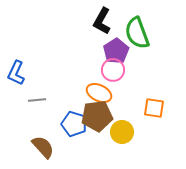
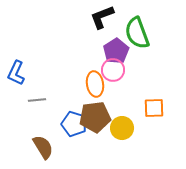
black L-shape: moved 4 px up; rotated 40 degrees clockwise
orange ellipse: moved 4 px left, 9 px up; rotated 55 degrees clockwise
orange square: rotated 10 degrees counterclockwise
brown pentagon: moved 2 px left, 1 px down
yellow circle: moved 4 px up
brown semicircle: rotated 10 degrees clockwise
